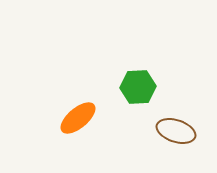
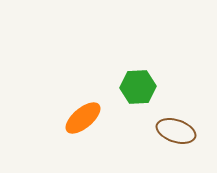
orange ellipse: moved 5 px right
